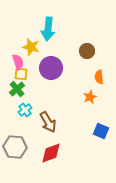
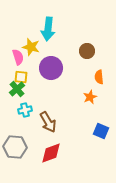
pink semicircle: moved 5 px up
yellow square: moved 3 px down
cyan cross: rotated 24 degrees clockwise
